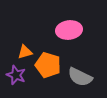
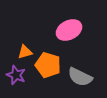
pink ellipse: rotated 20 degrees counterclockwise
